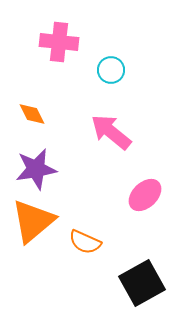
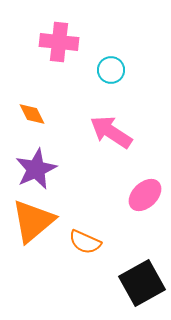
pink arrow: rotated 6 degrees counterclockwise
purple star: rotated 15 degrees counterclockwise
